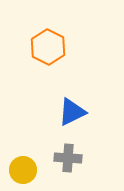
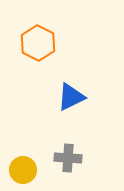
orange hexagon: moved 10 px left, 4 px up
blue triangle: moved 1 px left, 15 px up
